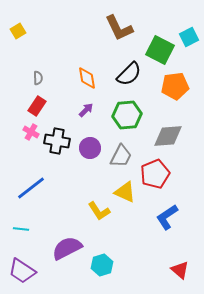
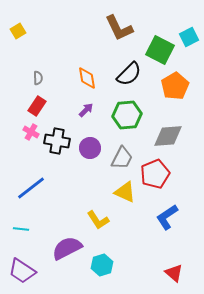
orange pentagon: rotated 24 degrees counterclockwise
gray trapezoid: moved 1 px right, 2 px down
yellow L-shape: moved 1 px left, 9 px down
red triangle: moved 6 px left, 3 px down
